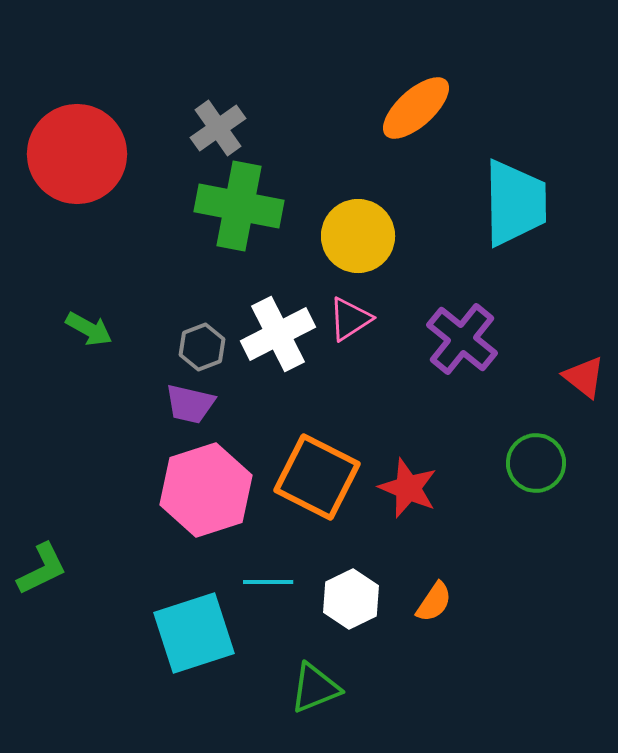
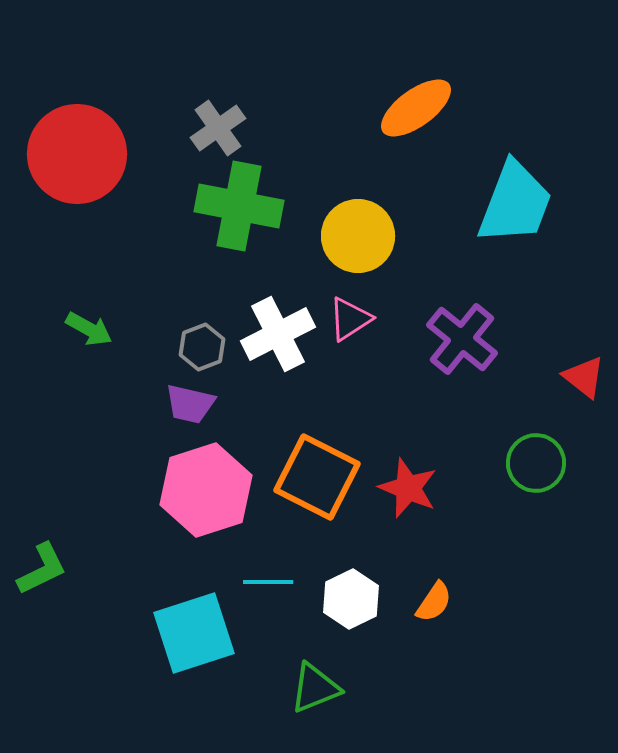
orange ellipse: rotated 6 degrees clockwise
cyan trapezoid: rotated 22 degrees clockwise
